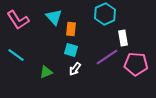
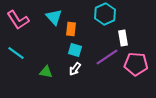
cyan square: moved 4 px right
cyan line: moved 2 px up
green triangle: rotated 32 degrees clockwise
